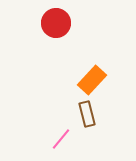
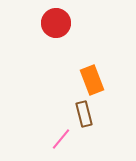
orange rectangle: rotated 64 degrees counterclockwise
brown rectangle: moved 3 px left
